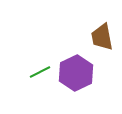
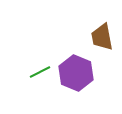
purple hexagon: rotated 12 degrees counterclockwise
